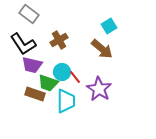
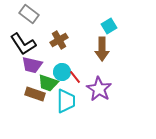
brown arrow: rotated 50 degrees clockwise
